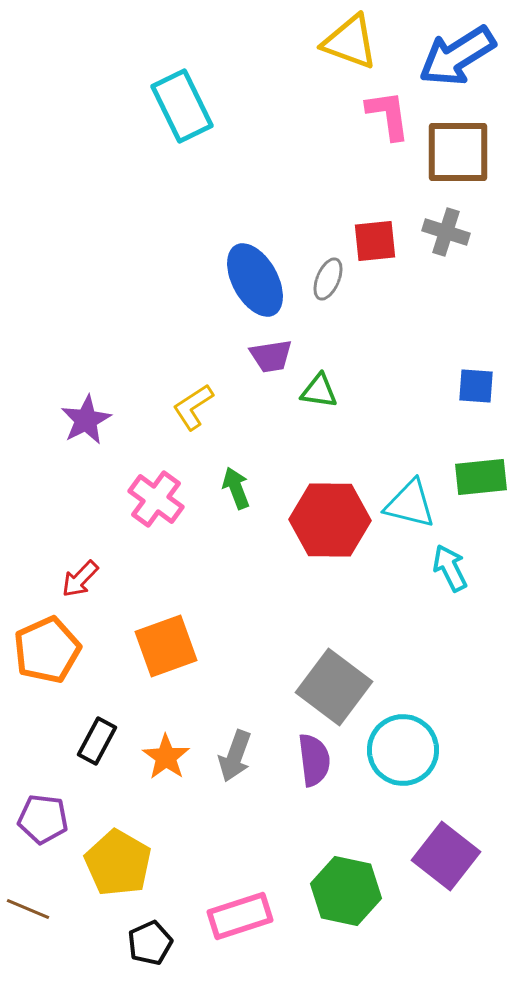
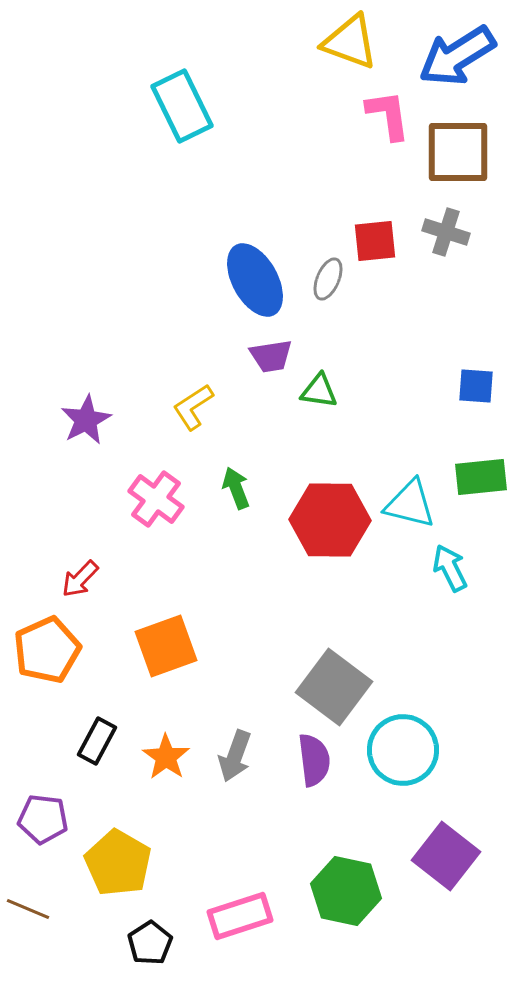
black pentagon: rotated 9 degrees counterclockwise
